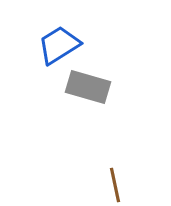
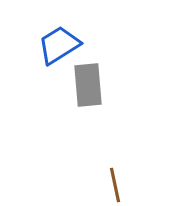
gray rectangle: moved 2 px up; rotated 69 degrees clockwise
